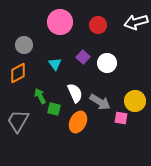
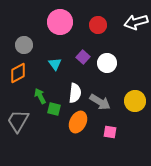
white semicircle: rotated 30 degrees clockwise
pink square: moved 11 px left, 14 px down
